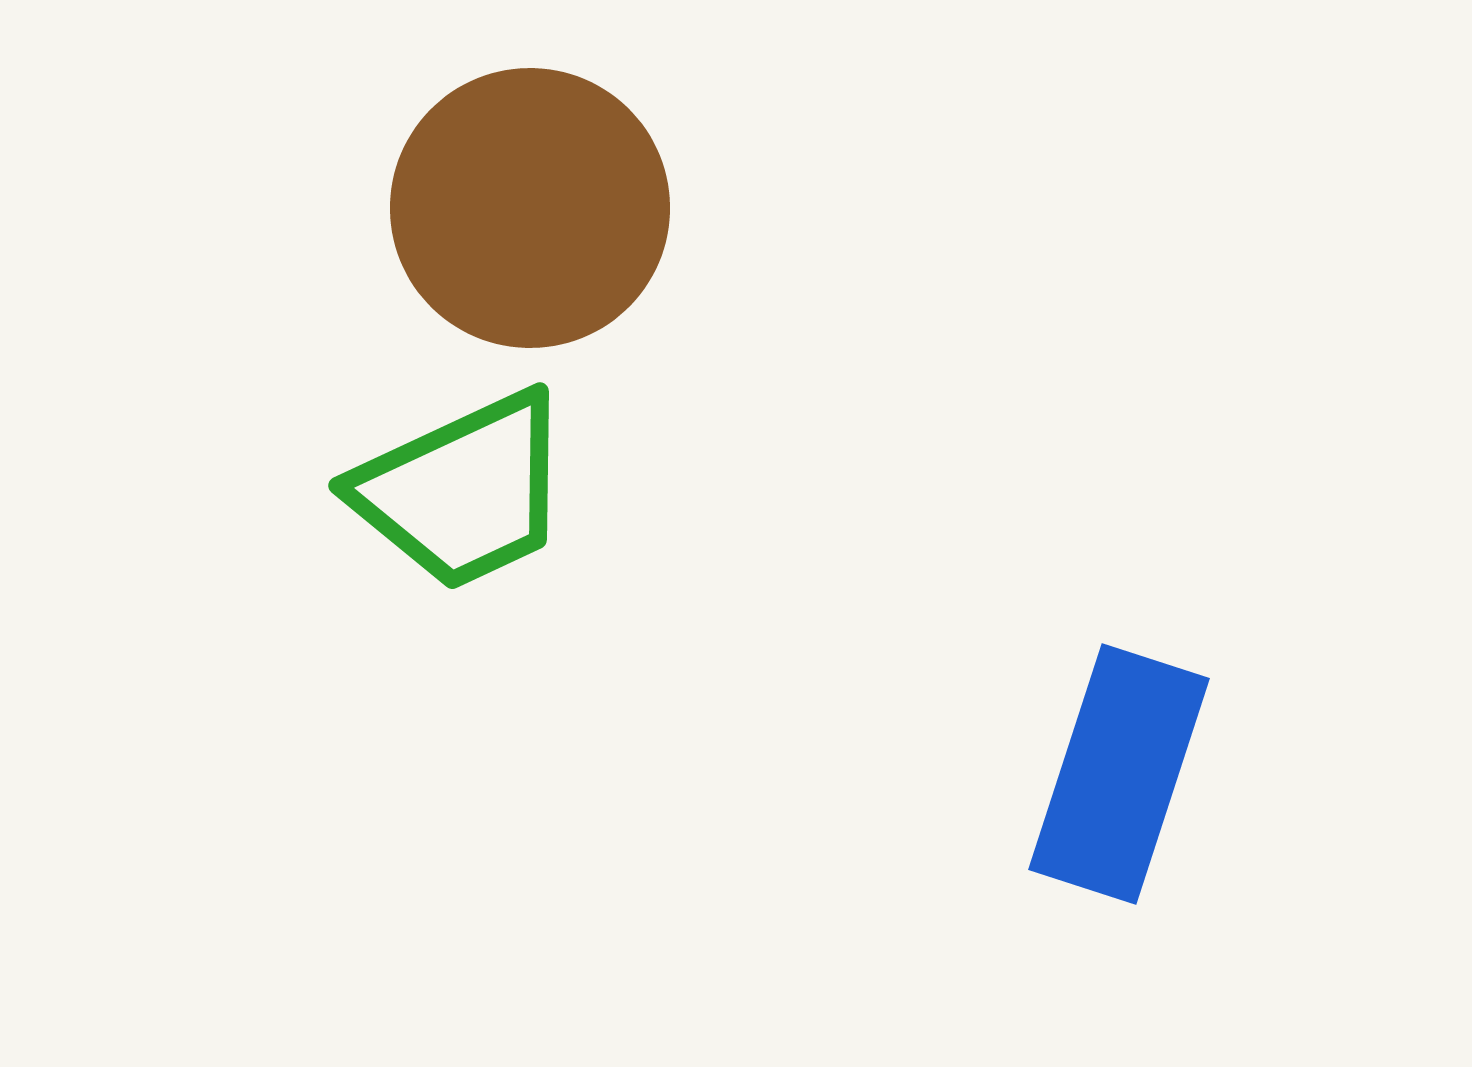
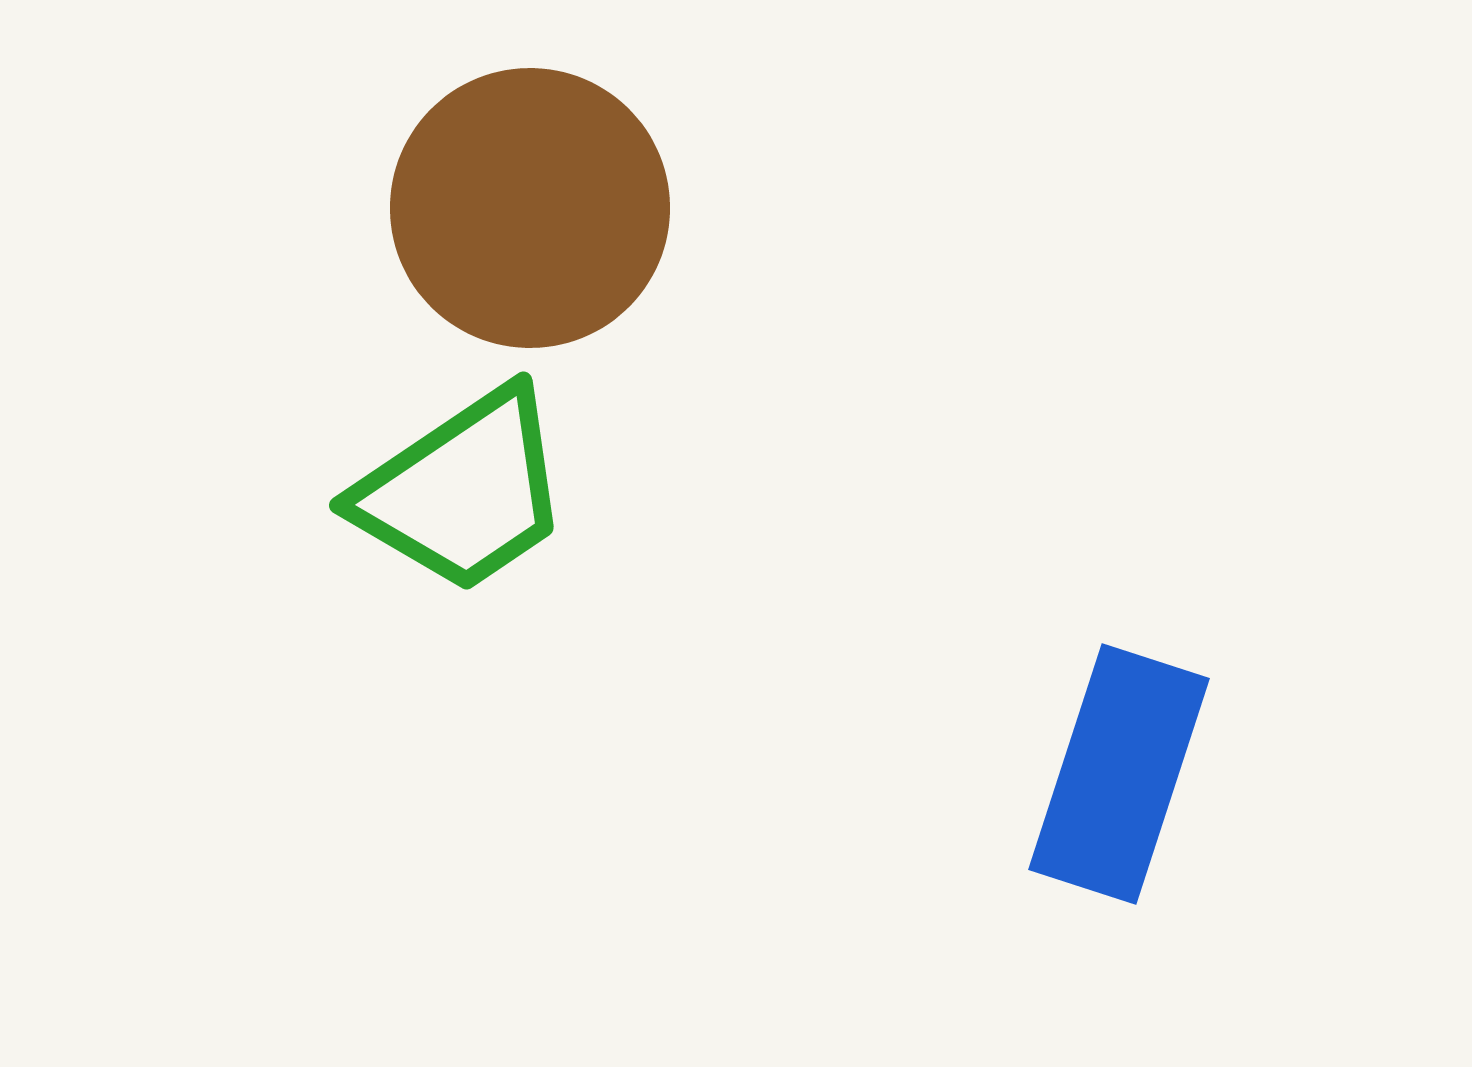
green trapezoid: rotated 9 degrees counterclockwise
